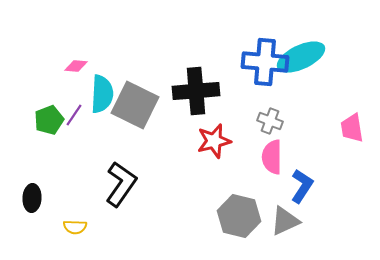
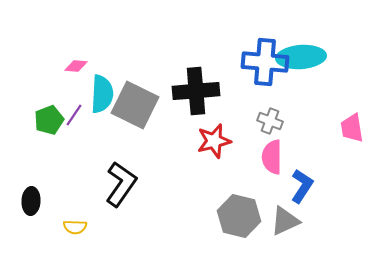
cyan ellipse: rotated 21 degrees clockwise
black ellipse: moved 1 px left, 3 px down
